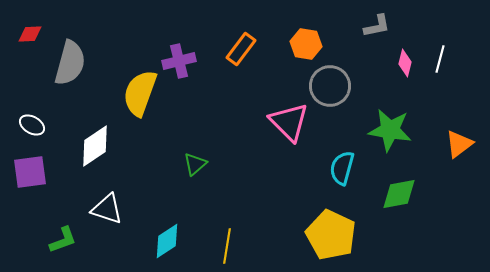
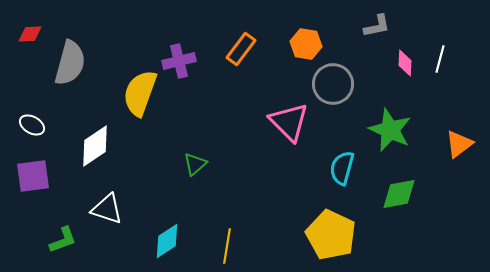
pink diamond: rotated 12 degrees counterclockwise
gray circle: moved 3 px right, 2 px up
green star: rotated 15 degrees clockwise
purple square: moved 3 px right, 4 px down
